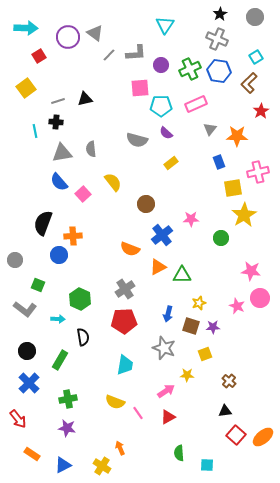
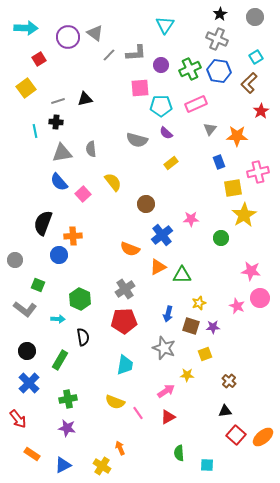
red square at (39, 56): moved 3 px down
